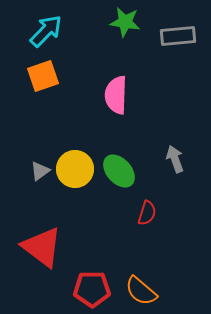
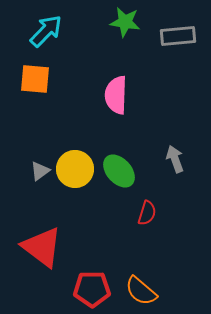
orange square: moved 8 px left, 3 px down; rotated 24 degrees clockwise
